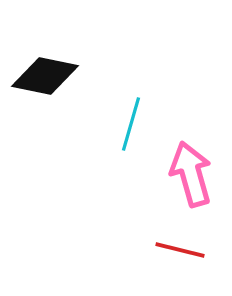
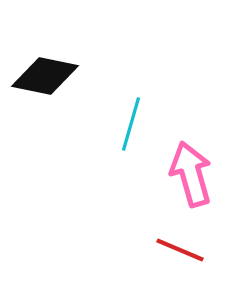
red line: rotated 9 degrees clockwise
